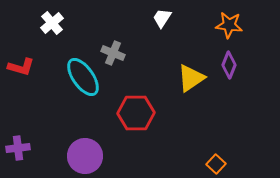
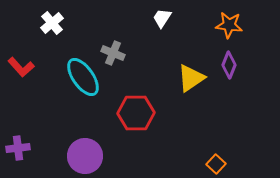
red L-shape: rotated 32 degrees clockwise
